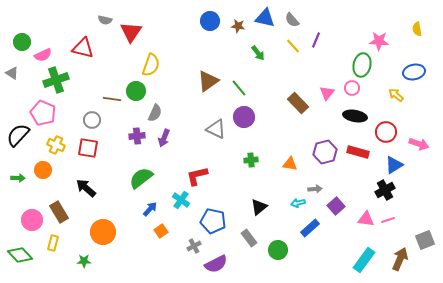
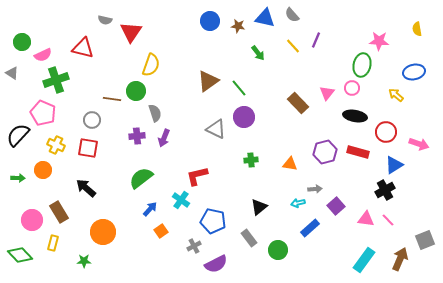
gray semicircle at (292, 20): moved 5 px up
gray semicircle at (155, 113): rotated 42 degrees counterclockwise
pink line at (388, 220): rotated 64 degrees clockwise
